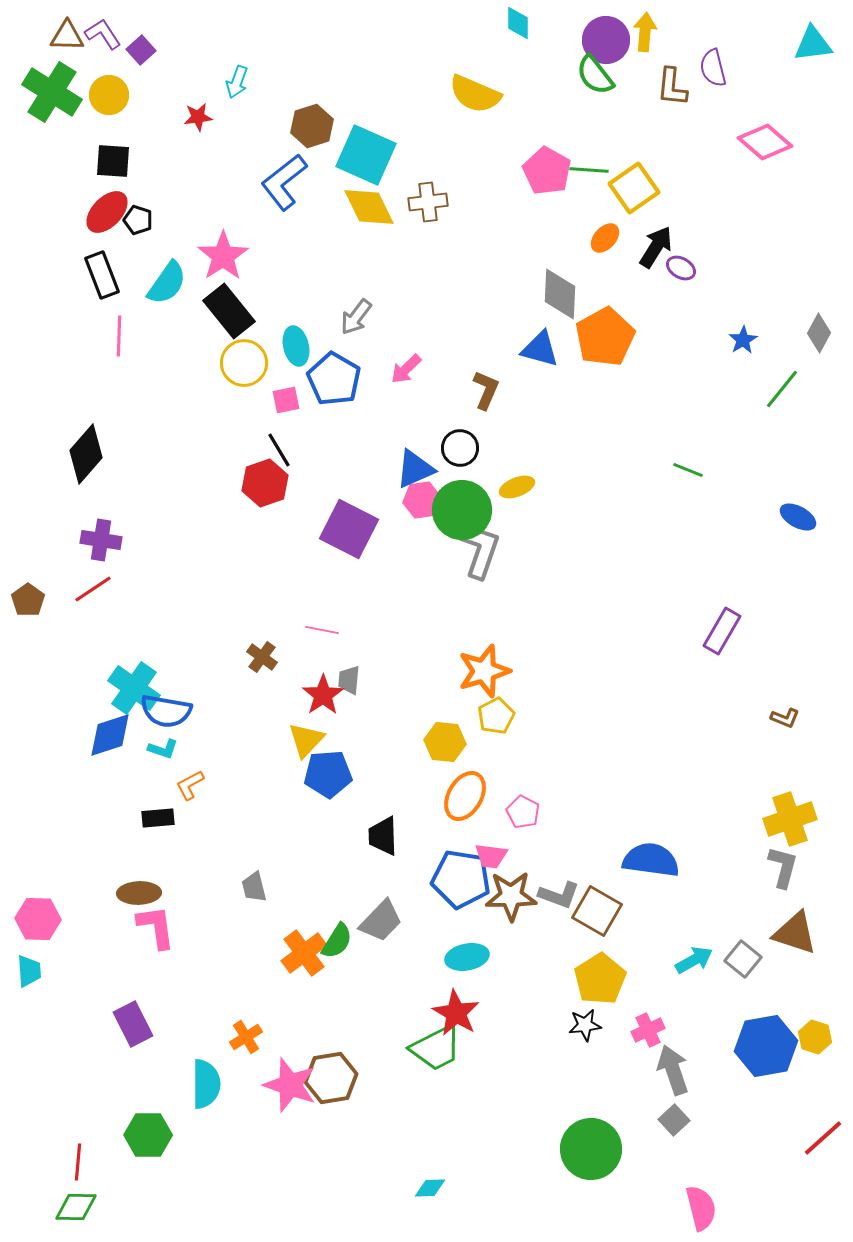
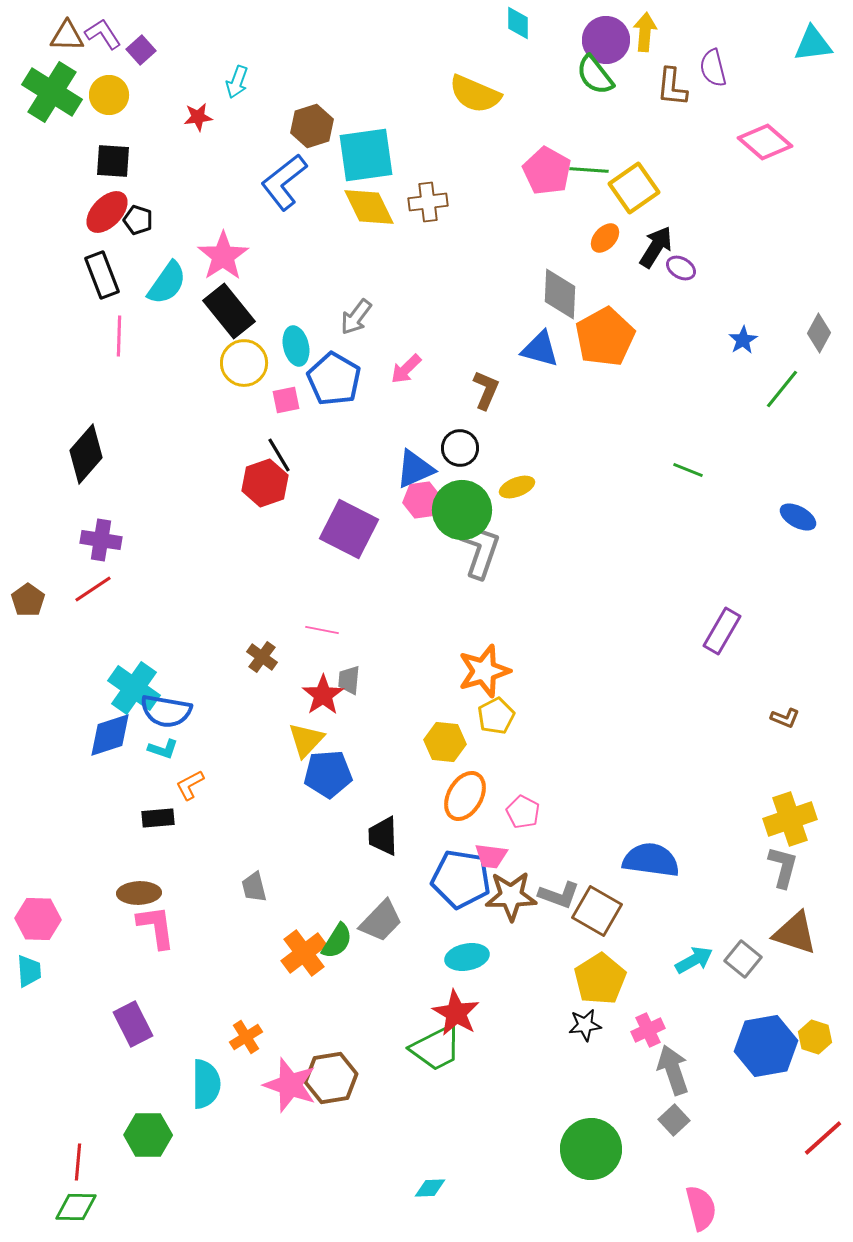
cyan square at (366, 155): rotated 32 degrees counterclockwise
black line at (279, 450): moved 5 px down
